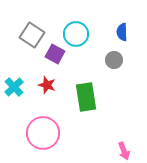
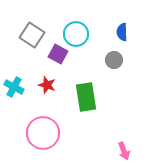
purple square: moved 3 px right
cyan cross: rotated 18 degrees counterclockwise
